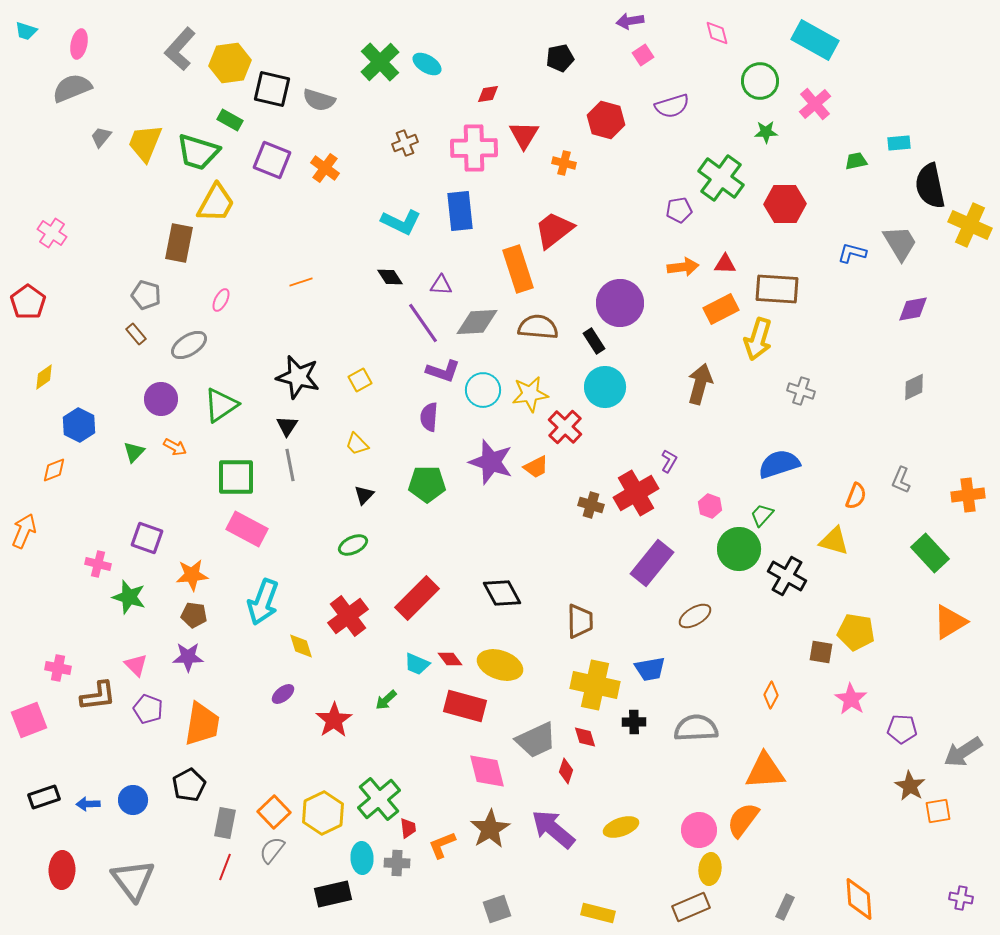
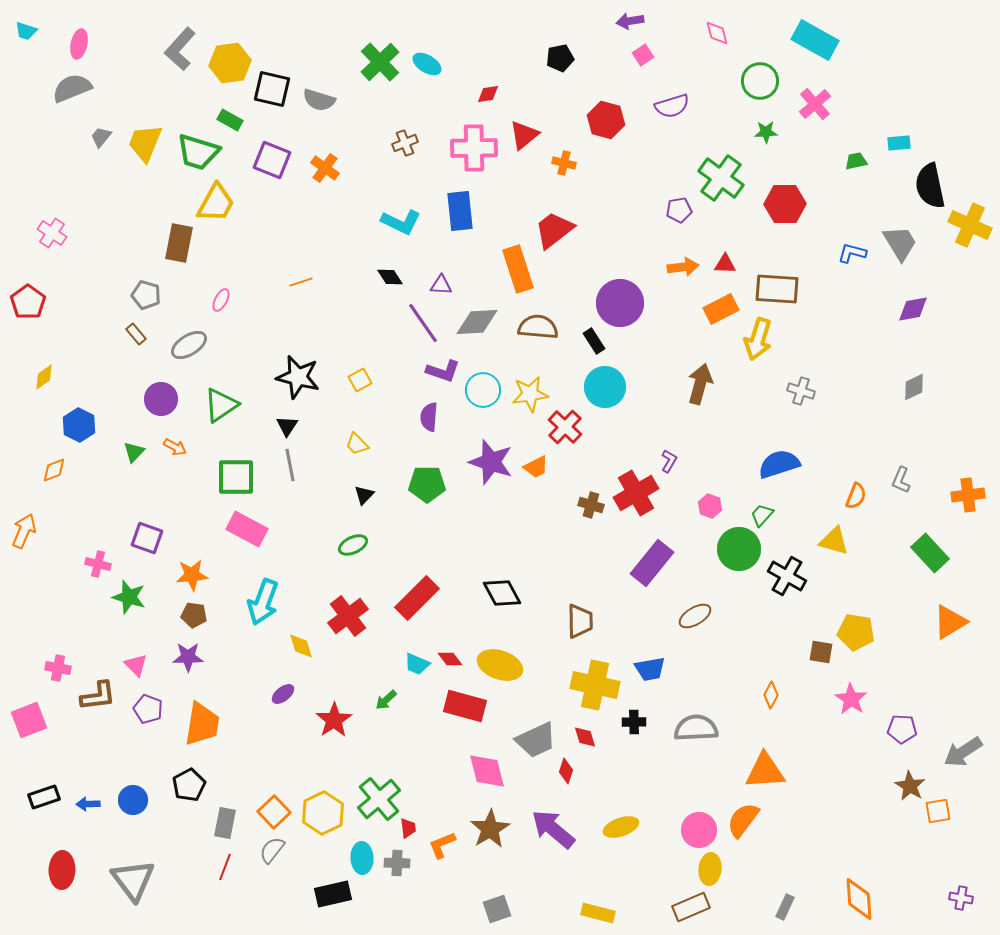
red triangle at (524, 135): rotated 20 degrees clockwise
